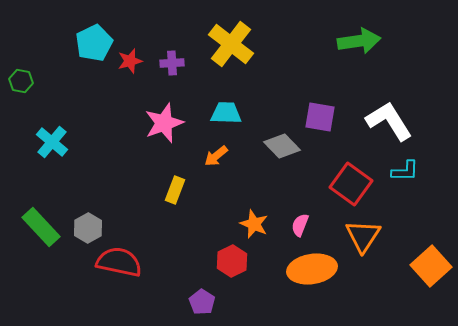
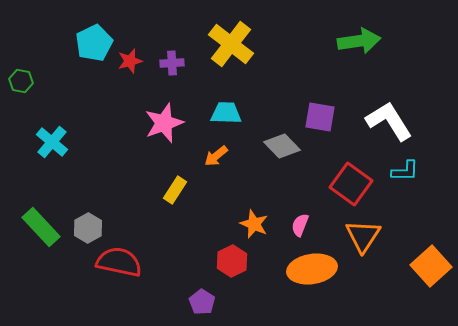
yellow rectangle: rotated 12 degrees clockwise
